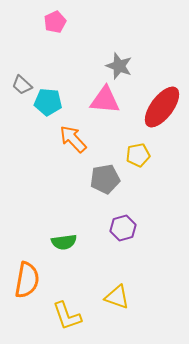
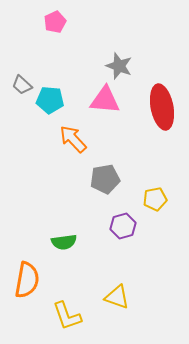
cyan pentagon: moved 2 px right, 2 px up
red ellipse: rotated 48 degrees counterclockwise
yellow pentagon: moved 17 px right, 44 px down
purple hexagon: moved 2 px up
